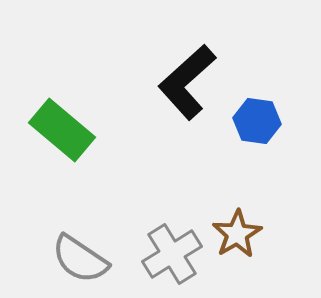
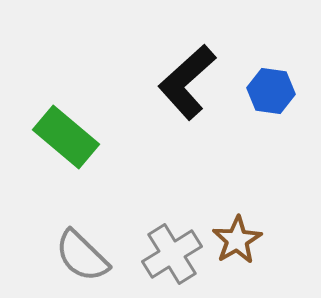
blue hexagon: moved 14 px right, 30 px up
green rectangle: moved 4 px right, 7 px down
brown star: moved 6 px down
gray semicircle: moved 2 px right, 3 px up; rotated 10 degrees clockwise
